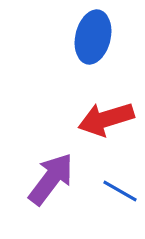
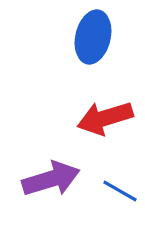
red arrow: moved 1 px left, 1 px up
purple arrow: rotated 36 degrees clockwise
